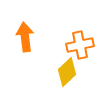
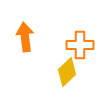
orange cross: rotated 12 degrees clockwise
